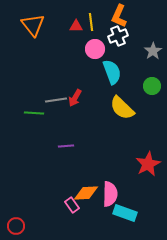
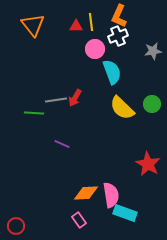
gray star: rotated 24 degrees clockwise
green circle: moved 18 px down
purple line: moved 4 px left, 2 px up; rotated 28 degrees clockwise
red star: rotated 15 degrees counterclockwise
pink semicircle: moved 1 px right, 1 px down; rotated 10 degrees counterclockwise
pink rectangle: moved 7 px right, 15 px down
